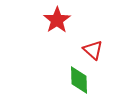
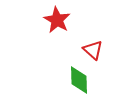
red star: rotated 8 degrees counterclockwise
